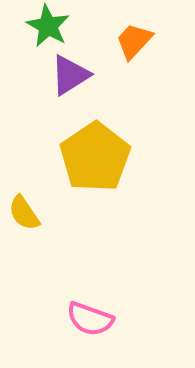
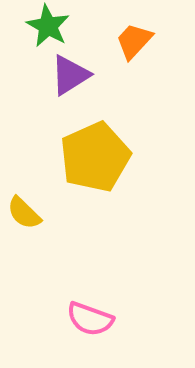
yellow pentagon: rotated 10 degrees clockwise
yellow semicircle: rotated 12 degrees counterclockwise
